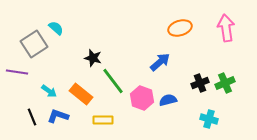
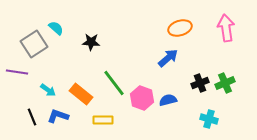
black star: moved 2 px left, 16 px up; rotated 12 degrees counterclockwise
blue arrow: moved 8 px right, 4 px up
green line: moved 1 px right, 2 px down
cyan arrow: moved 1 px left, 1 px up
